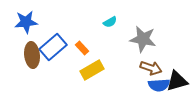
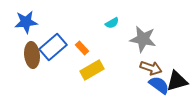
cyan semicircle: moved 2 px right, 1 px down
blue semicircle: rotated 140 degrees counterclockwise
